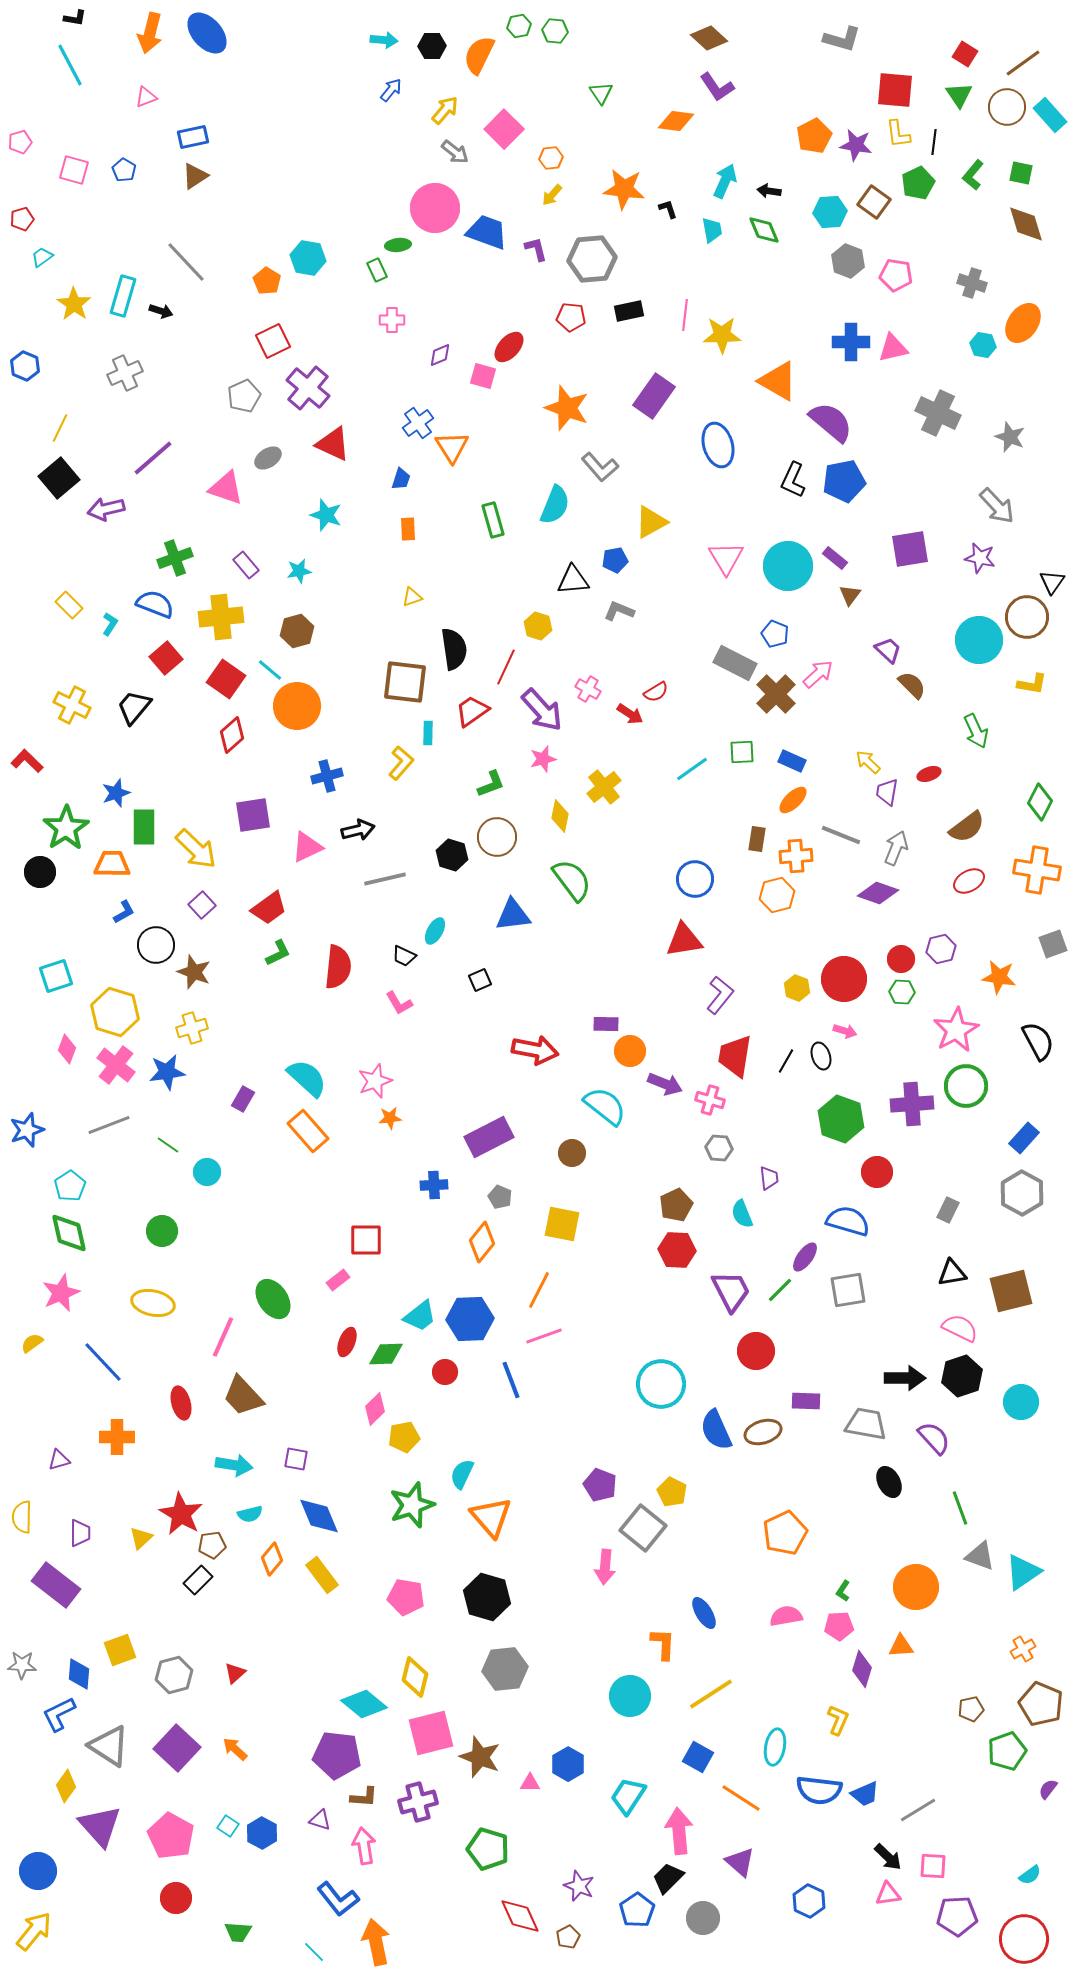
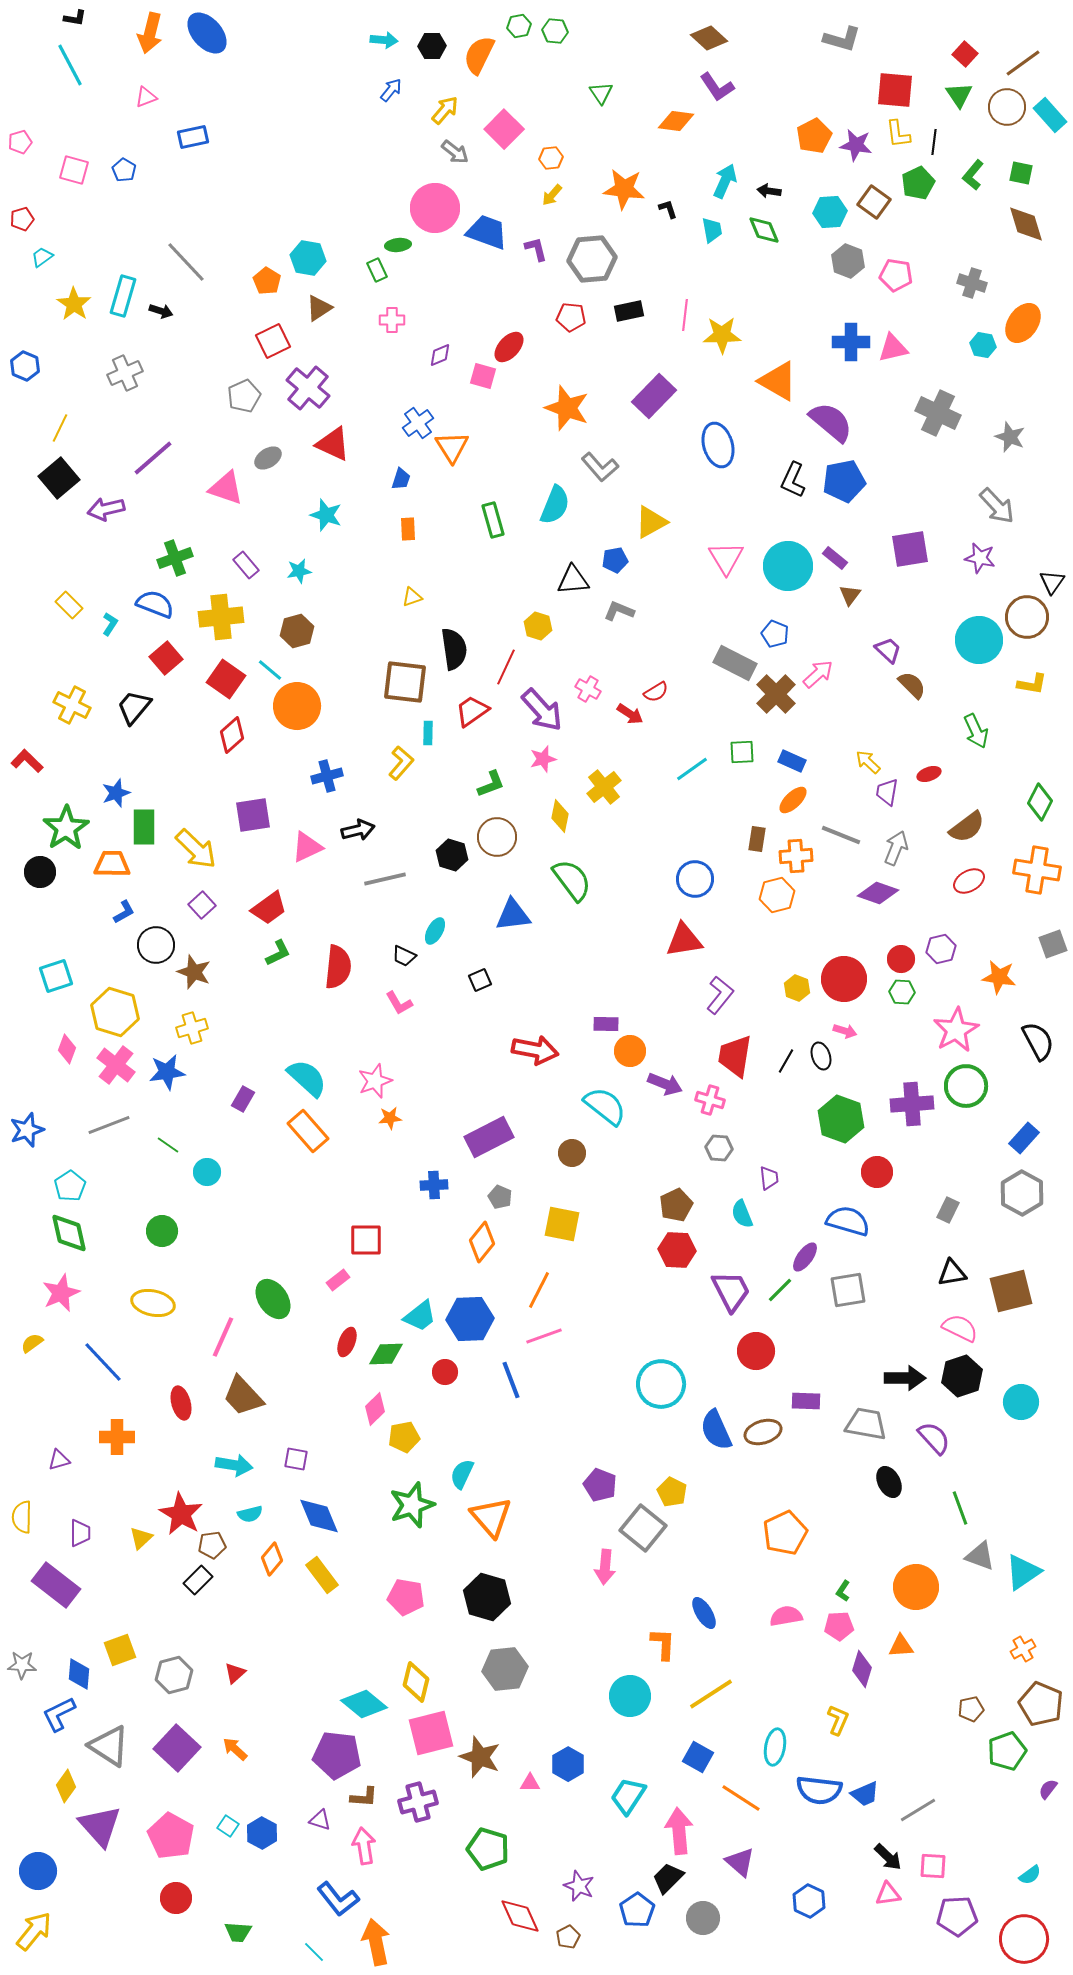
red square at (965, 54): rotated 10 degrees clockwise
brown triangle at (195, 176): moved 124 px right, 132 px down
purple rectangle at (654, 396): rotated 9 degrees clockwise
yellow diamond at (415, 1677): moved 1 px right, 5 px down
